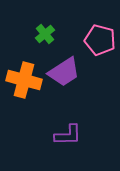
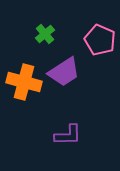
pink pentagon: rotated 8 degrees clockwise
orange cross: moved 2 px down
